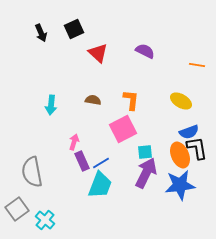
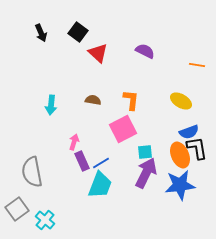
black square: moved 4 px right, 3 px down; rotated 30 degrees counterclockwise
